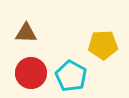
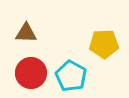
yellow pentagon: moved 1 px right, 1 px up
